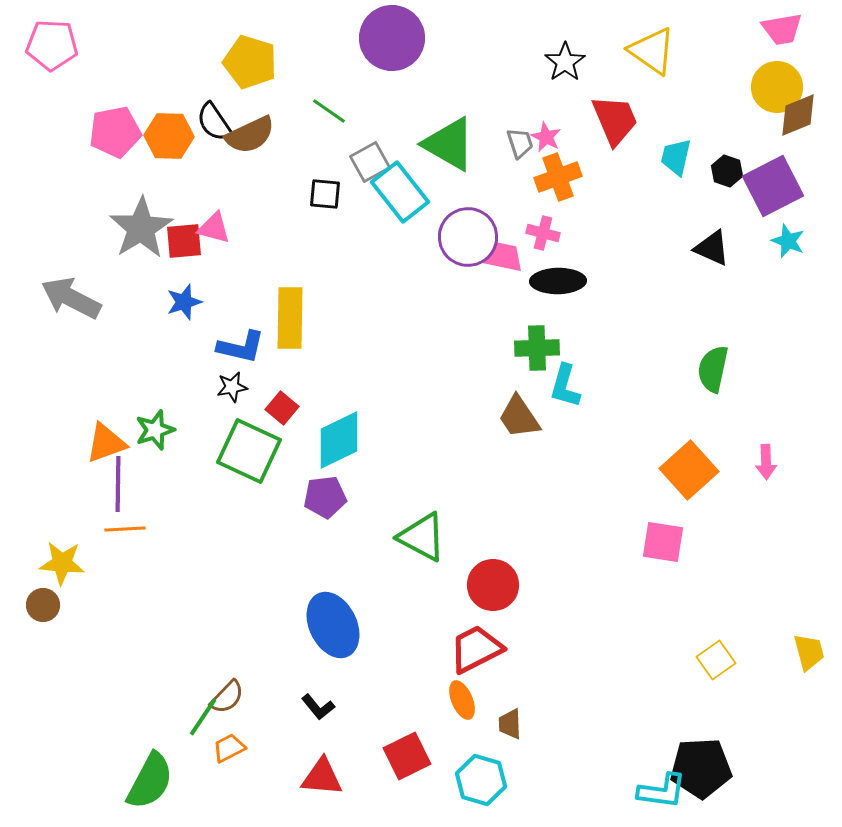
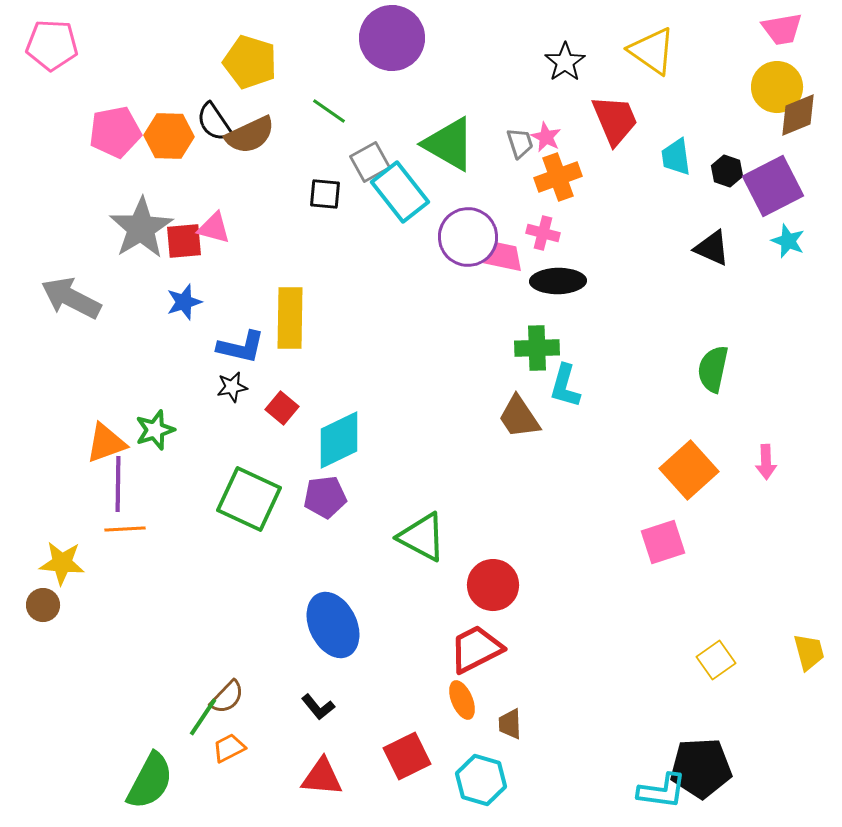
cyan trapezoid at (676, 157): rotated 21 degrees counterclockwise
green square at (249, 451): moved 48 px down
pink square at (663, 542): rotated 27 degrees counterclockwise
